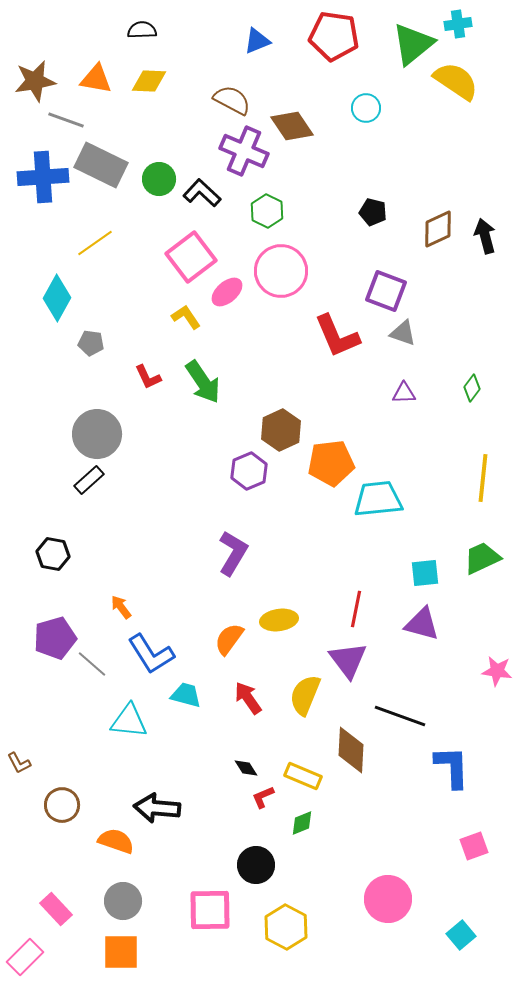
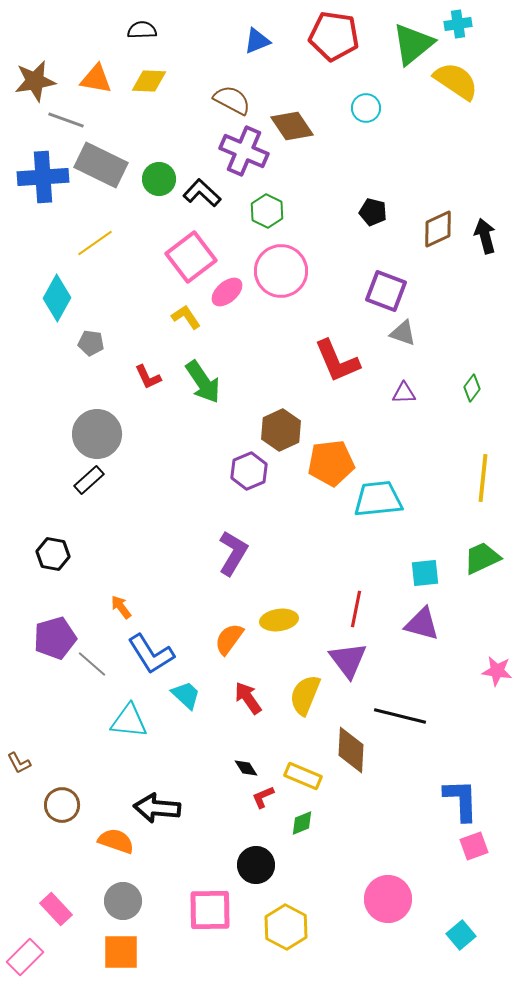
red L-shape at (337, 336): moved 25 px down
cyan trapezoid at (186, 695): rotated 28 degrees clockwise
black line at (400, 716): rotated 6 degrees counterclockwise
blue L-shape at (452, 767): moved 9 px right, 33 px down
